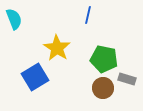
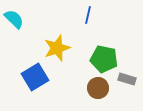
cyan semicircle: rotated 25 degrees counterclockwise
yellow star: rotated 20 degrees clockwise
brown circle: moved 5 px left
